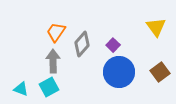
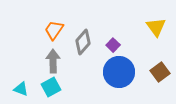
orange trapezoid: moved 2 px left, 2 px up
gray diamond: moved 1 px right, 2 px up
cyan square: moved 2 px right
